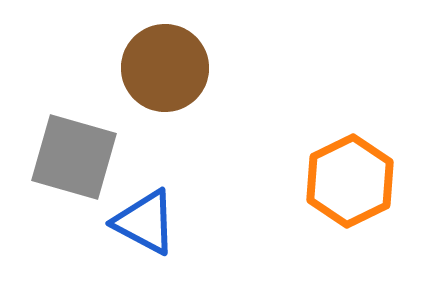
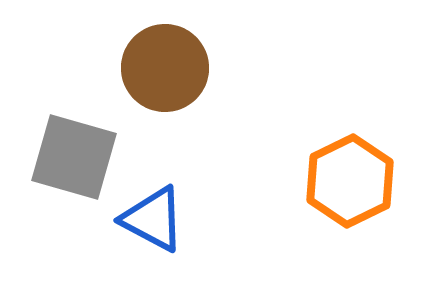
blue triangle: moved 8 px right, 3 px up
